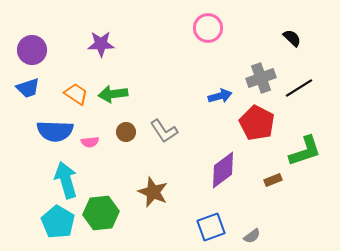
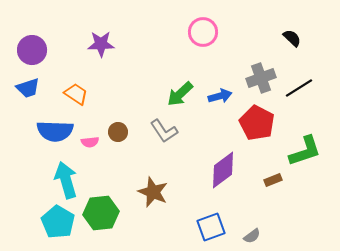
pink circle: moved 5 px left, 4 px down
green arrow: moved 67 px right; rotated 36 degrees counterclockwise
brown circle: moved 8 px left
